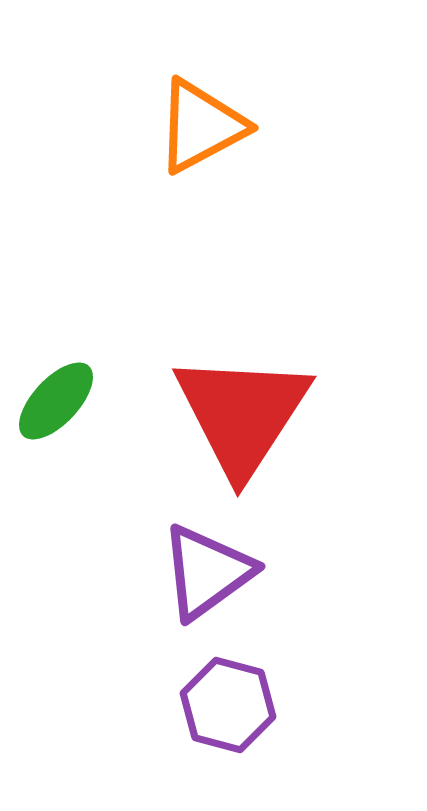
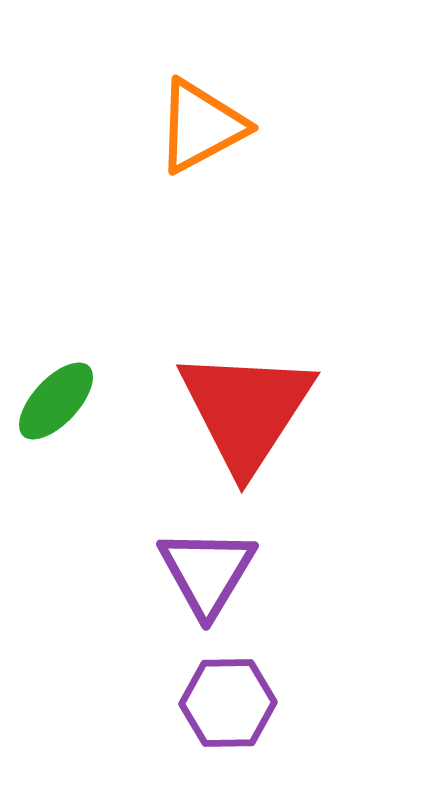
red triangle: moved 4 px right, 4 px up
purple triangle: rotated 23 degrees counterclockwise
purple hexagon: moved 2 px up; rotated 16 degrees counterclockwise
